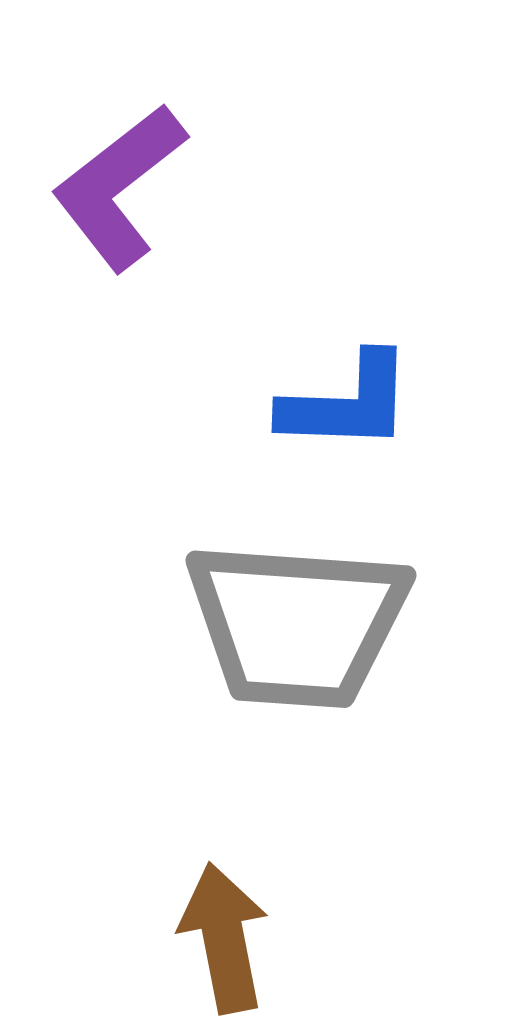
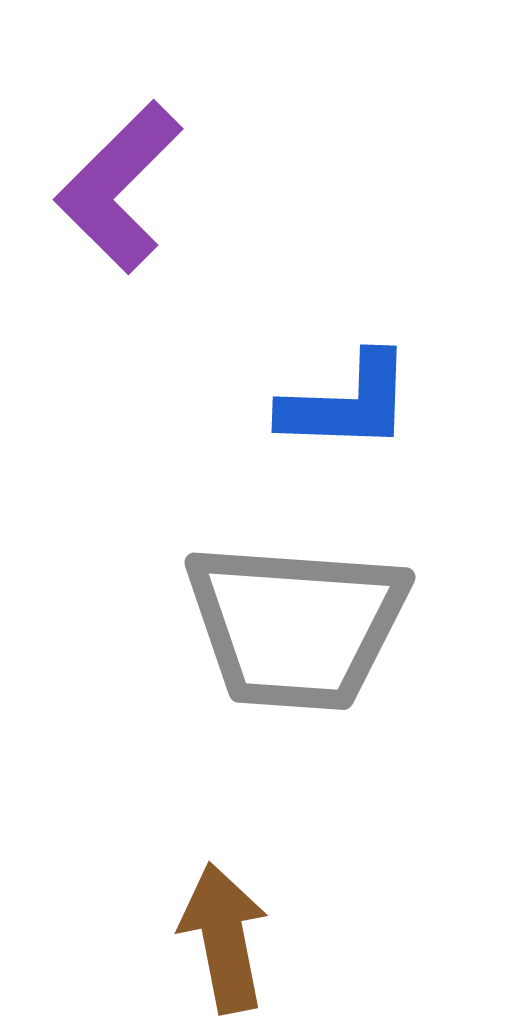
purple L-shape: rotated 7 degrees counterclockwise
gray trapezoid: moved 1 px left, 2 px down
